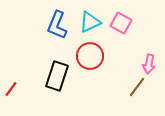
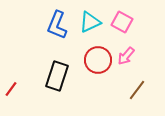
pink square: moved 1 px right, 1 px up
red circle: moved 8 px right, 4 px down
pink arrow: moved 23 px left, 8 px up; rotated 30 degrees clockwise
brown line: moved 3 px down
